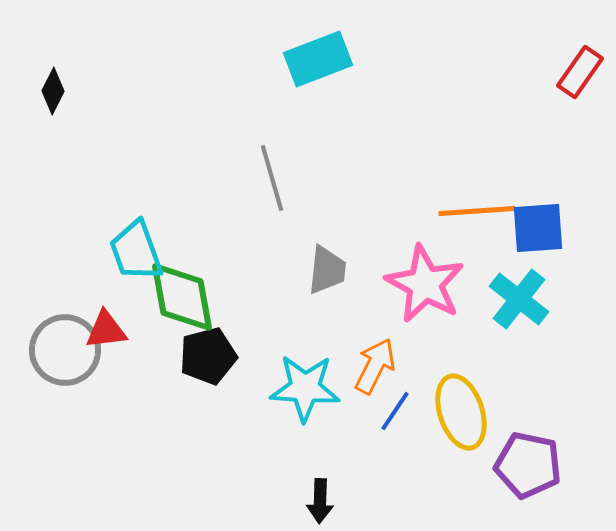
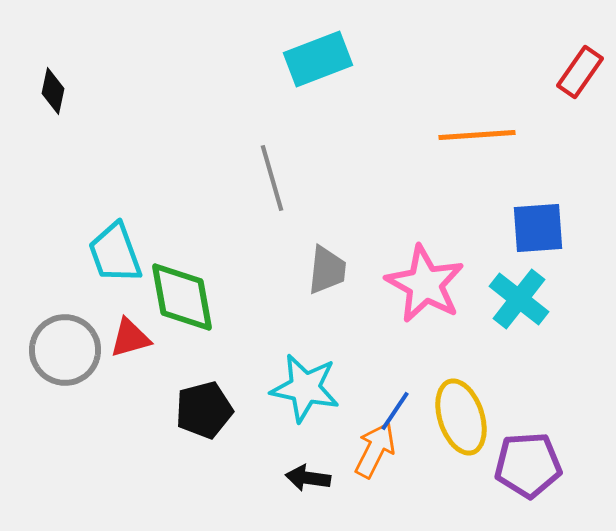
black diamond: rotated 15 degrees counterclockwise
orange line: moved 76 px up
cyan trapezoid: moved 21 px left, 2 px down
red triangle: moved 24 px right, 8 px down; rotated 9 degrees counterclockwise
black pentagon: moved 4 px left, 54 px down
orange arrow: moved 84 px down
cyan star: rotated 8 degrees clockwise
yellow ellipse: moved 5 px down
purple pentagon: rotated 16 degrees counterclockwise
black arrow: moved 12 px left, 23 px up; rotated 96 degrees clockwise
